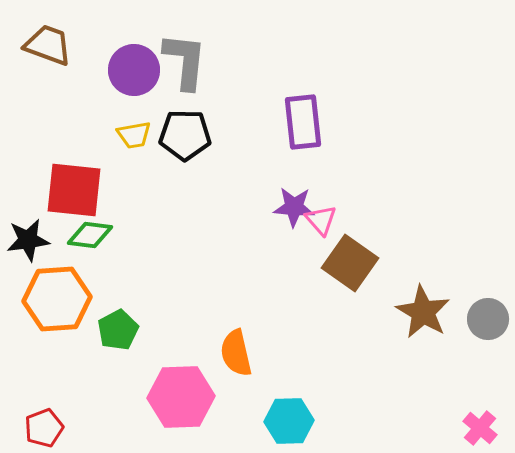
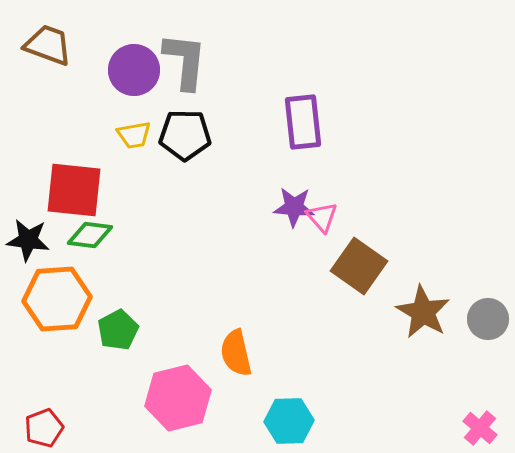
pink triangle: moved 1 px right, 3 px up
black star: rotated 15 degrees clockwise
brown square: moved 9 px right, 3 px down
pink hexagon: moved 3 px left, 1 px down; rotated 12 degrees counterclockwise
